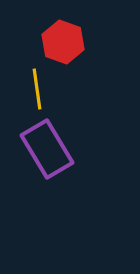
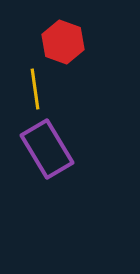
yellow line: moved 2 px left
